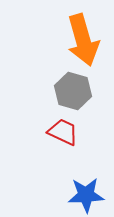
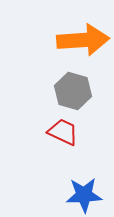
orange arrow: rotated 78 degrees counterclockwise
blue star: moved 2 px left
